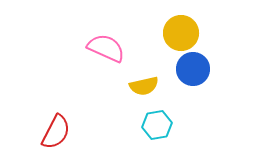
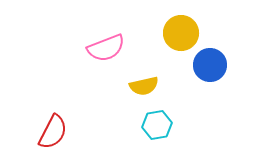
pink semicircle: rotated 135 degrees clockwise
blue circle: moved 17 px right, 4 px up
red semicircle: moved 3 px left
